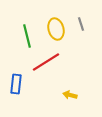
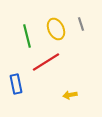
yellow ellipse: rotated 10 degrees counterclockwise
blue rectangle: rotated 18 degrees counterclockwise
yellow arrow: rotated 24 degrees counterclockwise
